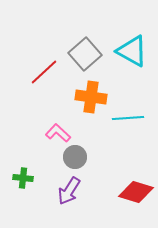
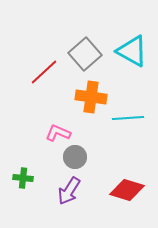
pink L-shape: rotated 20 degrees counterclockwise
red diamond: moved 9 px left, 2 px up
